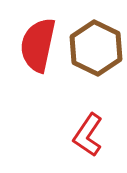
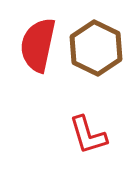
red L-shape: rotated 51 degrees counterclockwise
